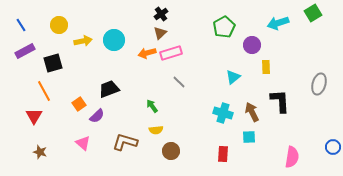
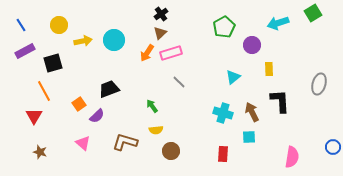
orange arrow: rotated 42 degrees counterclockwise
yellow rectangle: moved 3 px right, 2 px down
